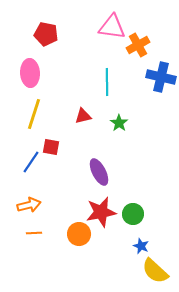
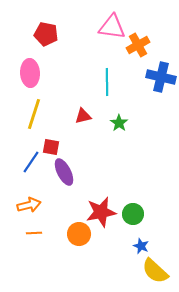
purple ellipse: moved 35 px left
